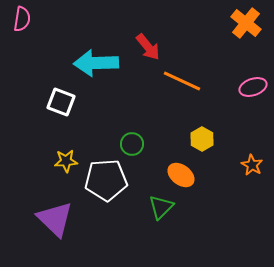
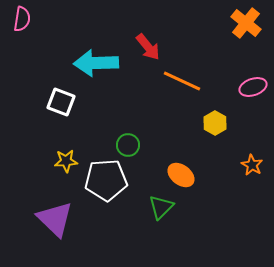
yellow hexagon: moved 13 px right, 16 px up
green circle: moved 4 px left, 1 px down
